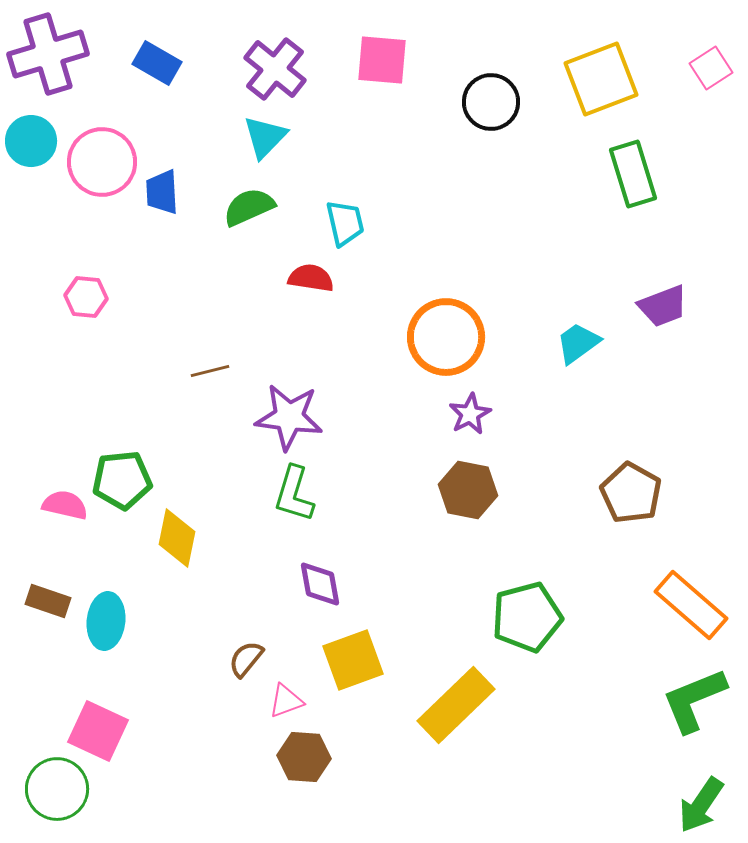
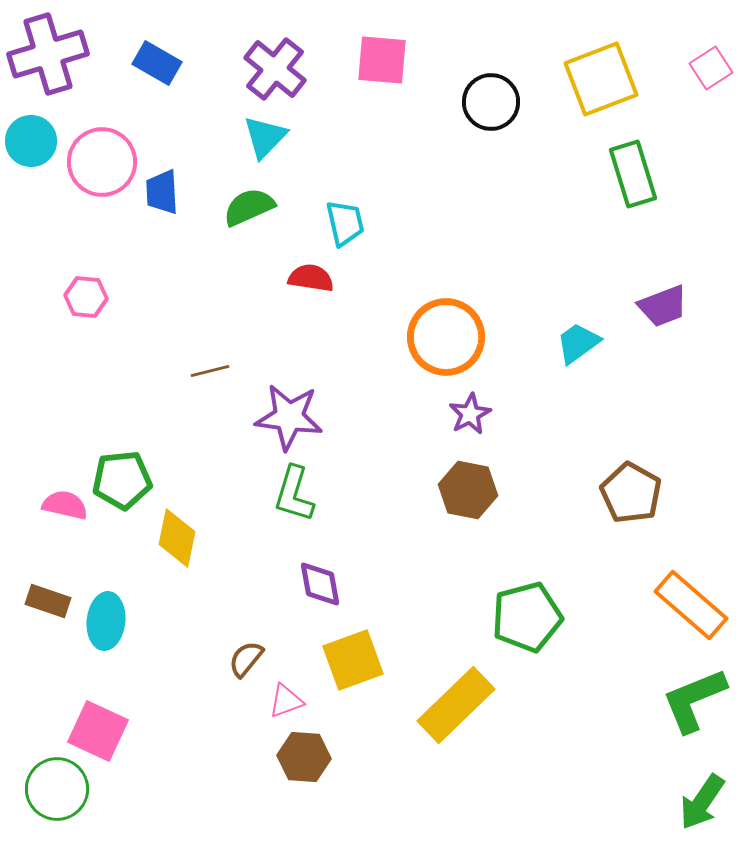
green arrow at (701, 805): moved 1 px right, 3 px up
